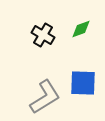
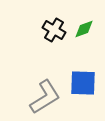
green diamond: moved 3 px right
black cross: moved 11 px right, 5 px up
